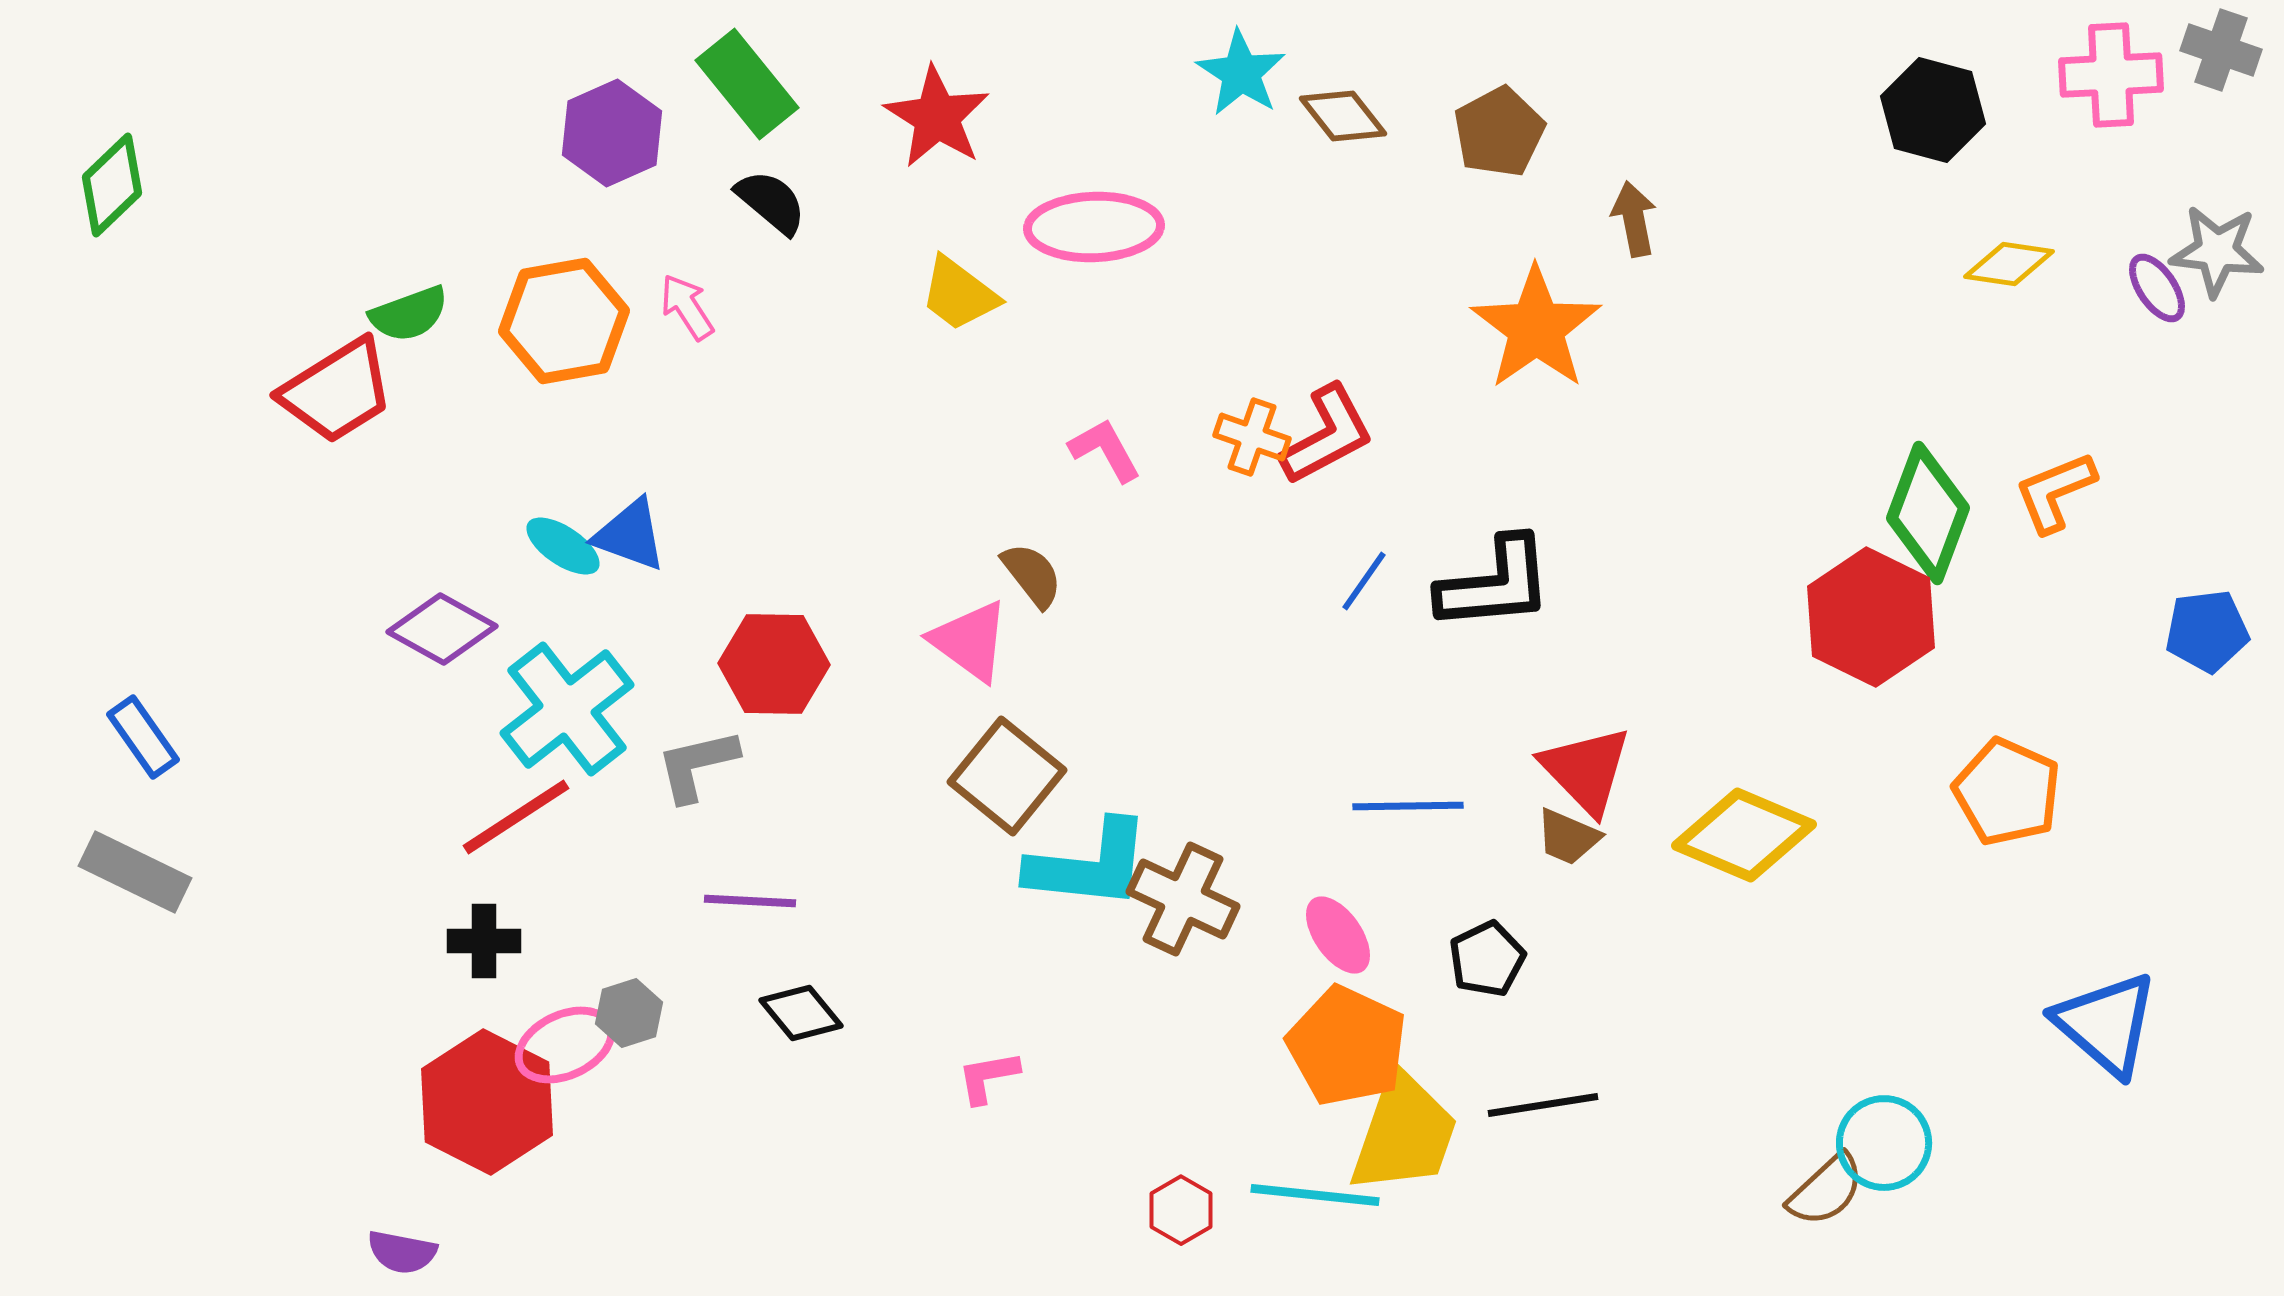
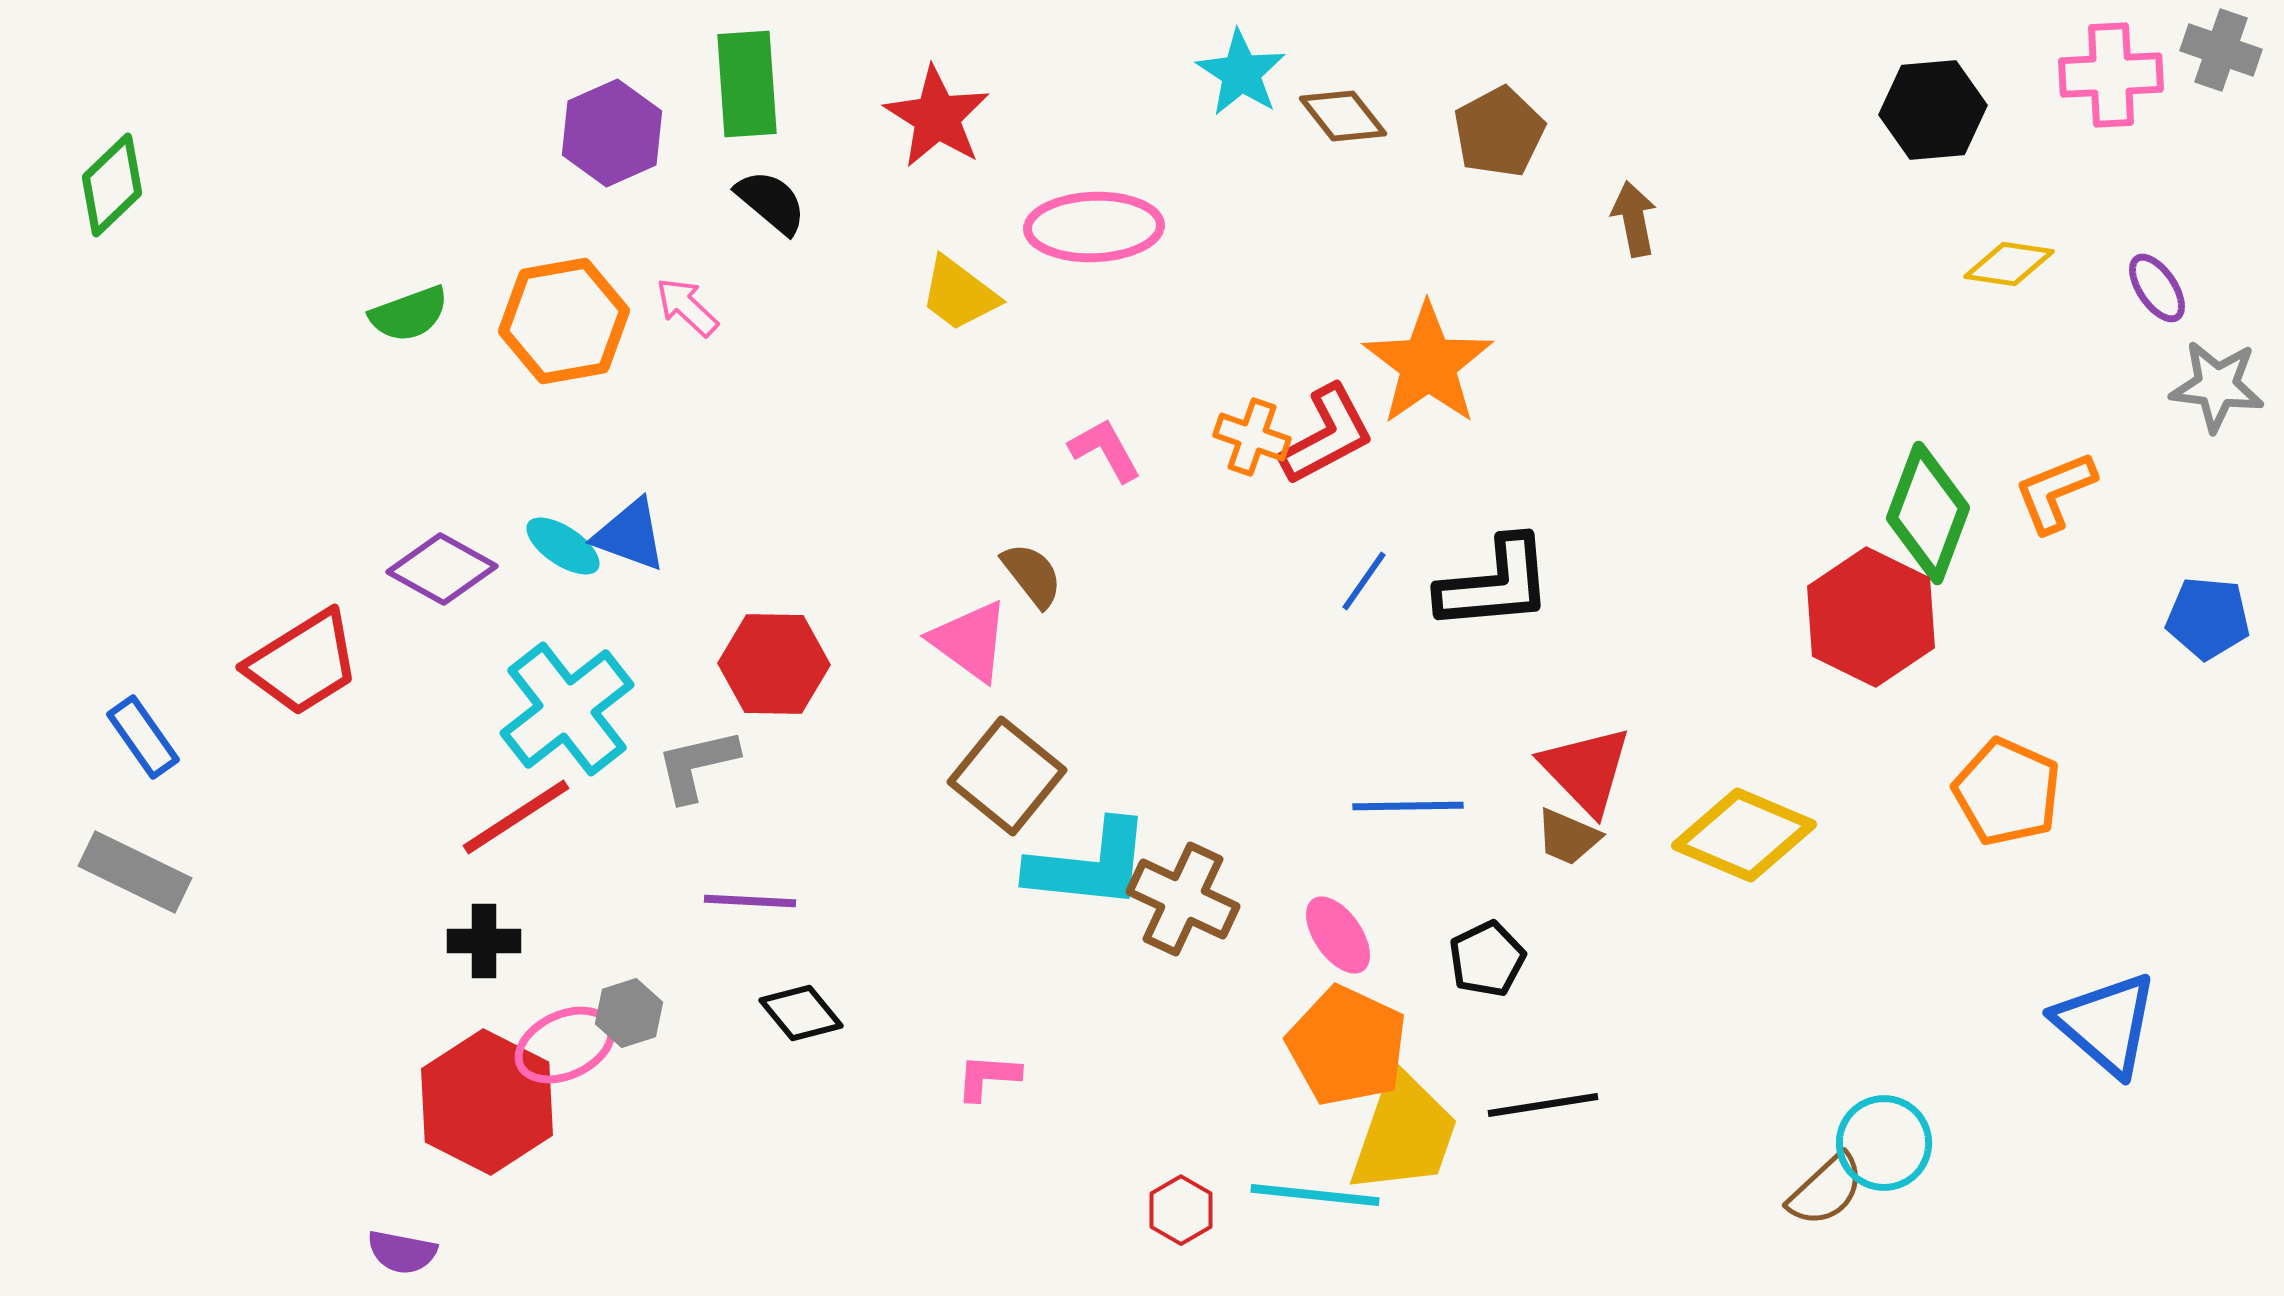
green rectangle at (747, 84): rotated 35 degrees clockwise
black hexagon at (1933, 110): rotated 20 degrees counterclockwise
gray star at (2217, 251): moved 135 px down
pink arrow at (687, 307): rotated 14 degrees counterclockwise
orange star at (1536, 328): moved 108 px left, 36 px down
red trapezoid at (337, 391): moved 34 px left, 272 px down
purple diamond at (442, 629): moved 60 px up
blue pentagon at (2207, 631): moved 1 px right, 13 px up; rotated 12 degrees clockwise
pink L-shape at (988, 1077): rotated 14 degrees clockwise
